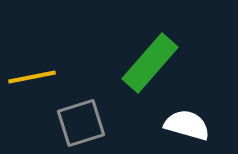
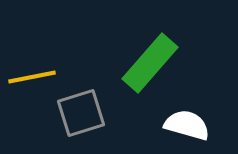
gray square: moved 10 px up
